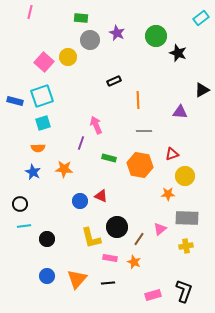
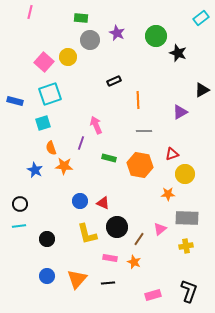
cyan square at (42, 96): moved 8 px right, 2 px up
purple triangle at (180, 112): rotated 35 degrees counterclockwise
orange semicircle at (38, 148): moved 13 px right; rotated 72 degrees clockwise
orange star at (64, 169): moved 3 px up
blue star at (33, 172): moved 2 px right, 2 px up
yellow circle at (185, 176): moved 2 px up
red triangle at (101, 196): moved 2 px right, 7 px down
cyan line at (24, 226): moved 5 px left
yellow L-shape at (91, 238): moved 4 px left, 4 px up
black L-shape at (184, 291): moved 5 px right
